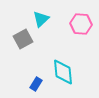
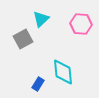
blue rectangle: moved 2 px right
